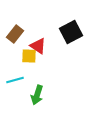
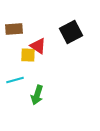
brown rectangle: moved 1 px left, 5 px up; rotated 48 degrees clockwise
yellow square: moved 1 px left, 1 px up
